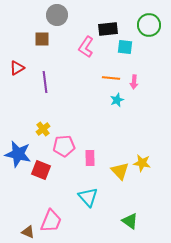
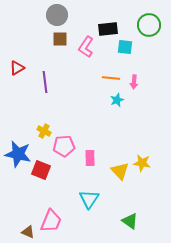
brown square: moved 18 px right
yellow cross: moved 1 px right, 2 px down; rotated 24 degrees counterclockwise
cyan triangle: moved 1 px right, 2 px down; rotated 15 degrees clockwise
